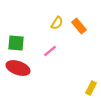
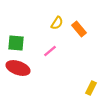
orange rectangle: moved 3 px down
